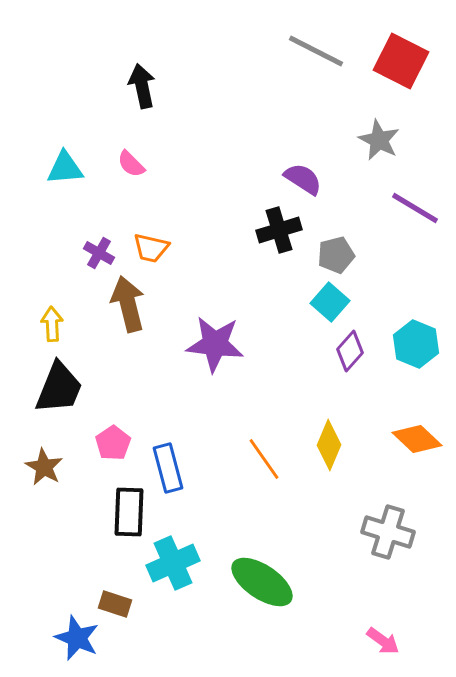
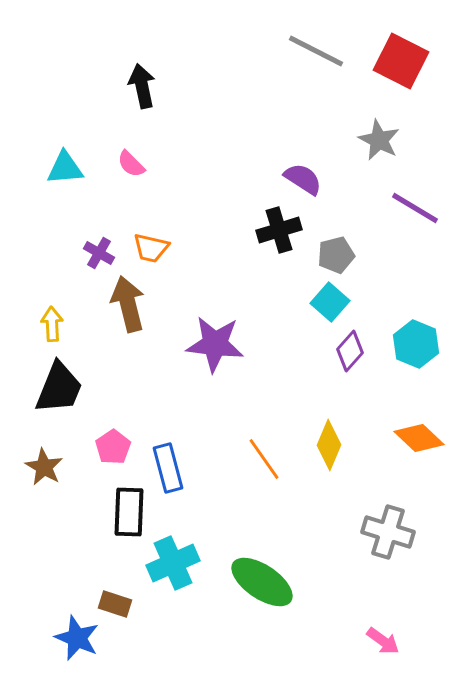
orange diamond: moved 2 px right, 1 px up
pink pentagon: moved 4 px down
